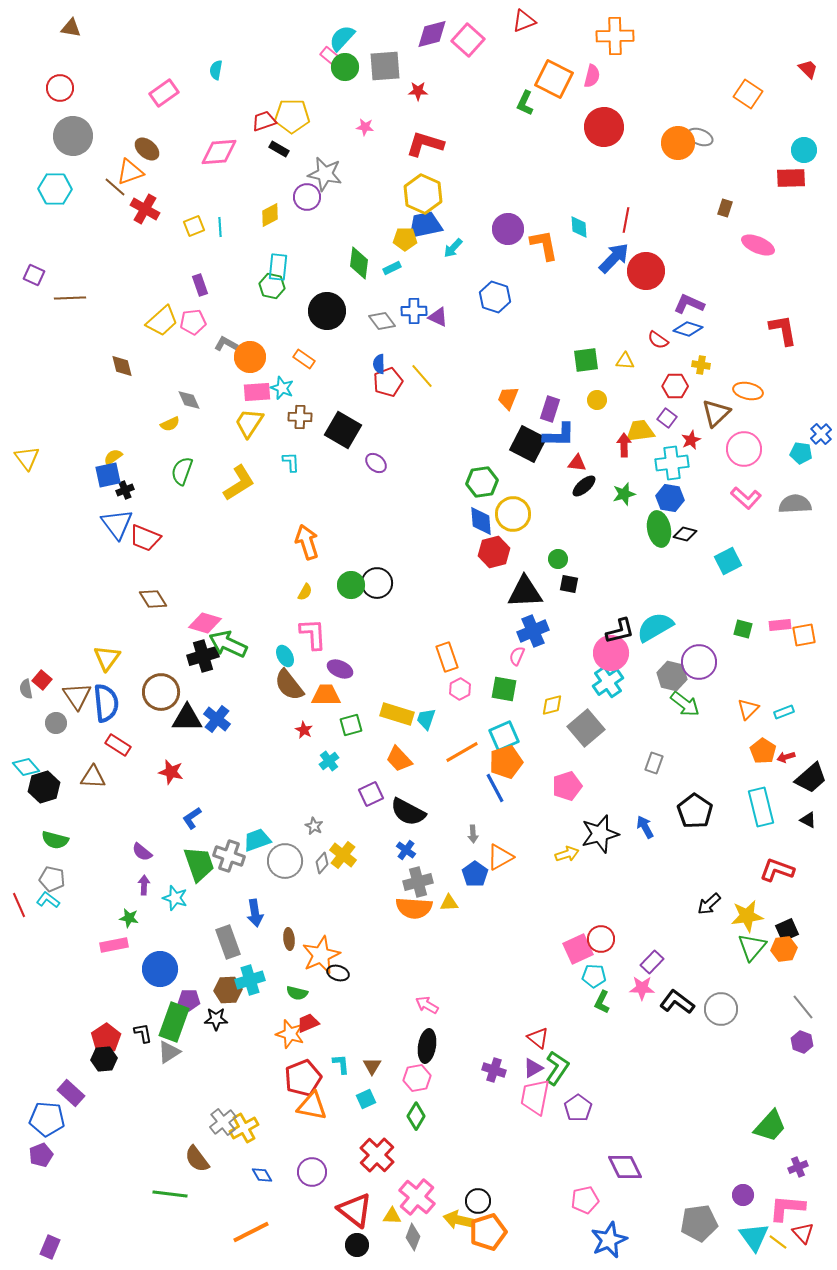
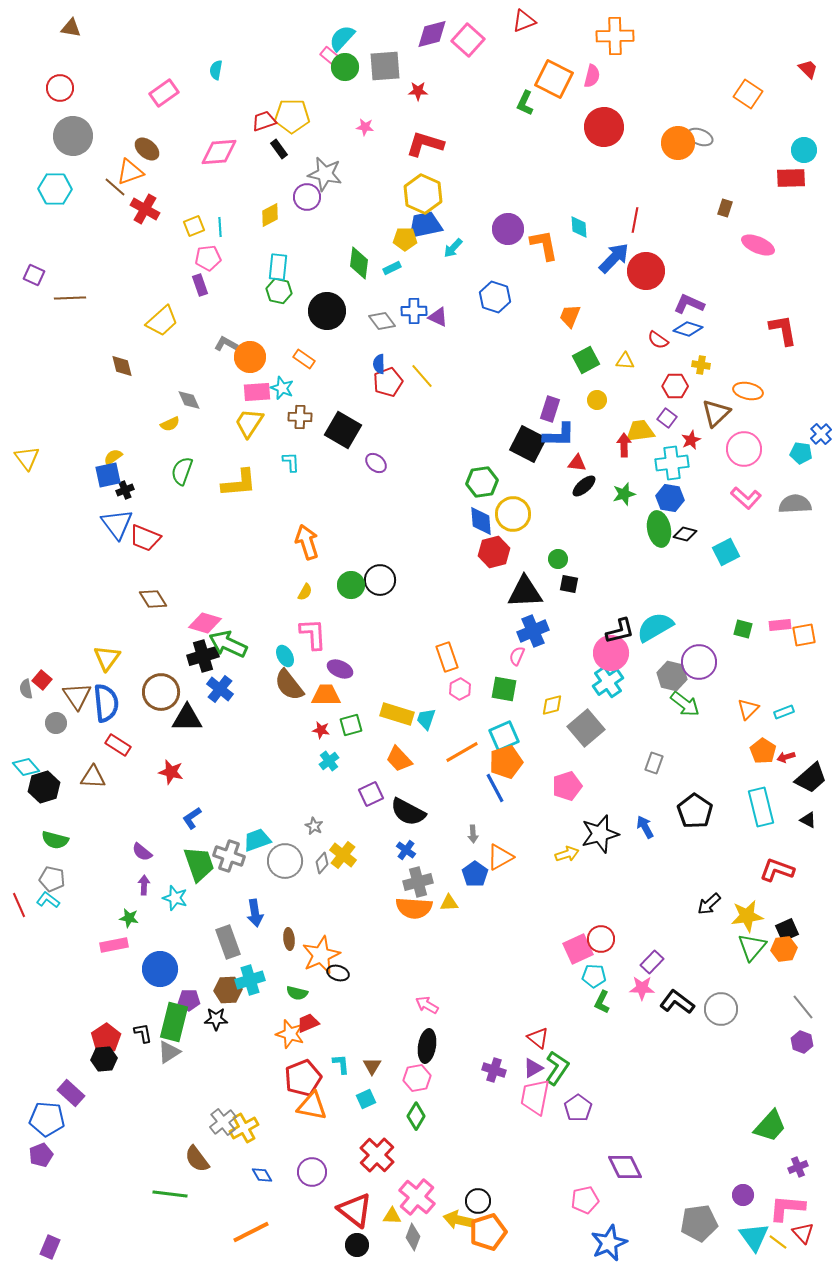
black rectangle at (279, 149): rotated 24 degrees clockwise
red line at (626, 220): moved 9 px right
green hexagon at (272, 286): moved 7 px right, 5 px down
pink pentagon at (193, 322): moved 15 px right, 64 px up
green square at (586, 360): rotated 20 degrees counterclockwise
orange trapezoid at (508, 398): moved 62 px right, 82 px up
yellow L-shape at (239, 483): rotated 27 degrees clockwise
cyan square at (728, 561): moved 2 px left, 9 px up
black circle at (377, 583): moved 3 px right, 3 px up
blue cross at (217, 719): moved 3 px right, 30 px up
red star at (304, 730): moved 17 px right; rotated 18 degrees counterclockwise
green rectangle at (174, 1022): rotated 6 degrees counterclockwise
blue star at (609, 1240): moved 3 px down
